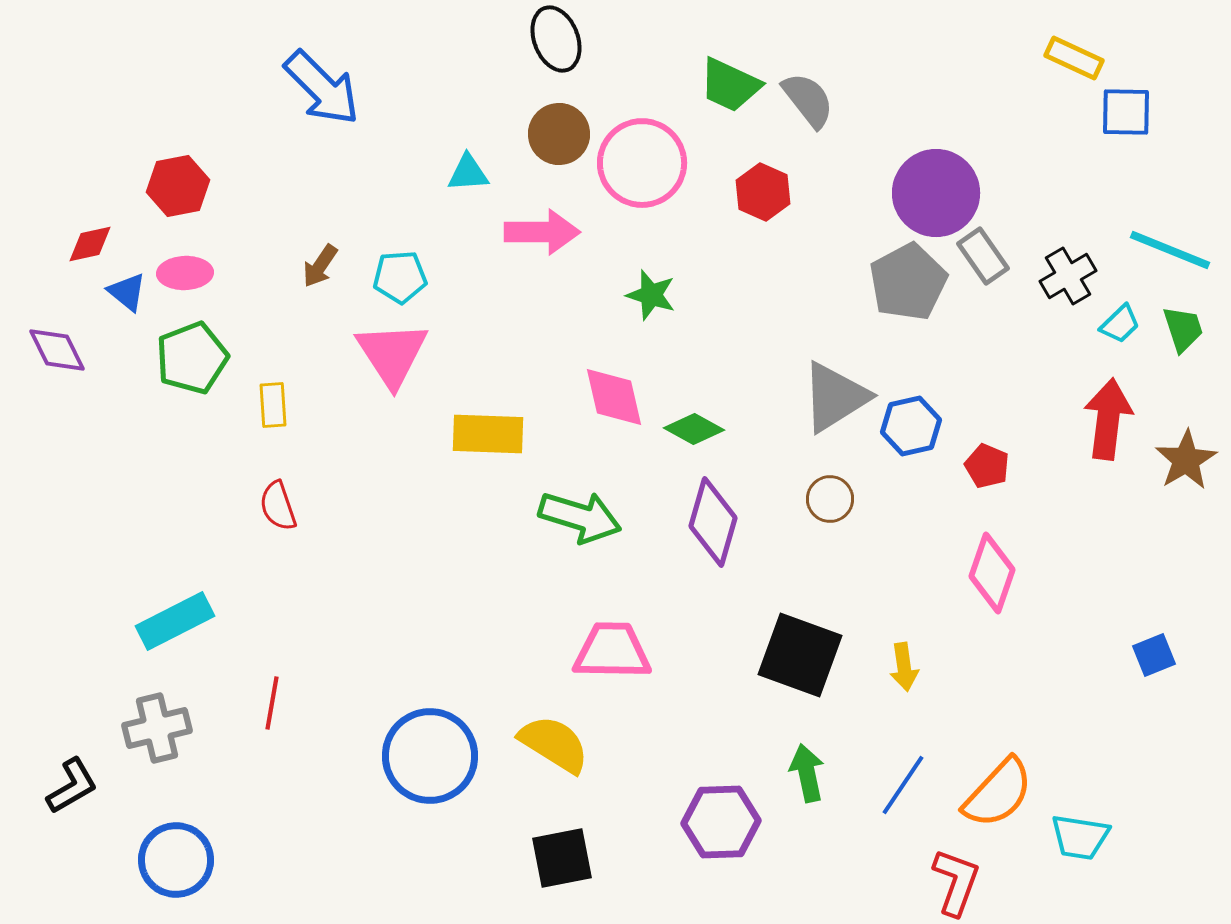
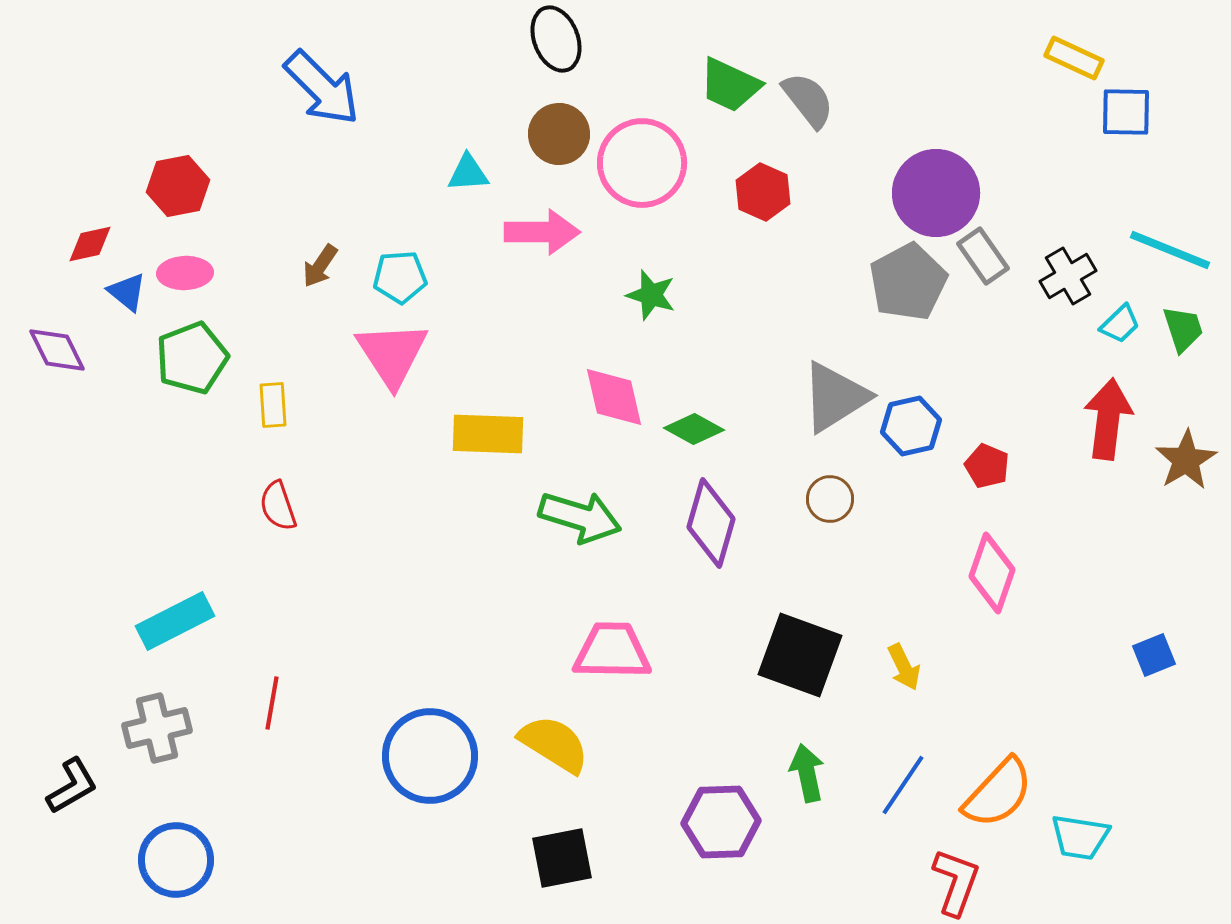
purple diamond at (713, 522): moved 2 px left, 1 px down
yellow arrow at (904, 667): rotated 18 degrees counterclockwise
